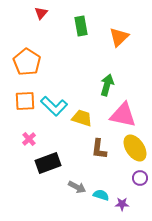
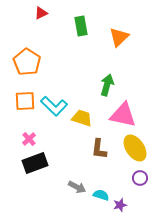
red triangle: rotated 24 degrees clockwise
black rectangle: moved 13 px left
purple star: moved 2 px left, 1 px down; rotated 16 degrees counterclockwise
